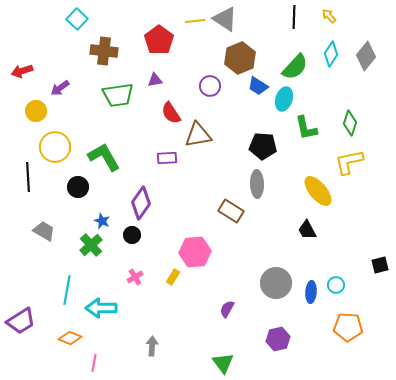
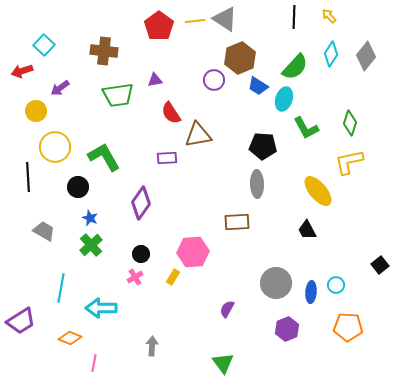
cyan square at (77, 19): moved 33 px left, 26 px down
red pentagon at (159, 40): moved 14 px up
purple circle at (210, 86): moved 4 px right, 6 px up
green L-shape at (306, 128): rotated 16 degrees counterclockwise
brown rectangle at (231, 211): moved 6 px right, 11 px down; rotated 35 degrees counterclockwise
blue star at (102, 221): moved 12 px left, 3 px up
black circle at (132, 235): moved 9 px right, 19 px down
pink hexagon at (195, 252): moved 2 px left
black square at (380, 265): rotated 24 degrees counterclockwise
cyan line at (67, 290): moved 6 px left, 2 px up
purple hexagon at (278, 339): moved 9 px right, 10 px up; rotated 10 degrees counterclockwise
